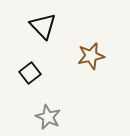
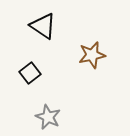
black triangle: rotated 12 degrees counterclockwise
brown star: moved 1 px right, 1 px up
